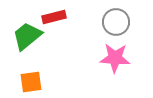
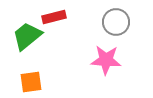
pink star: moved 9 px left, 2 px down
